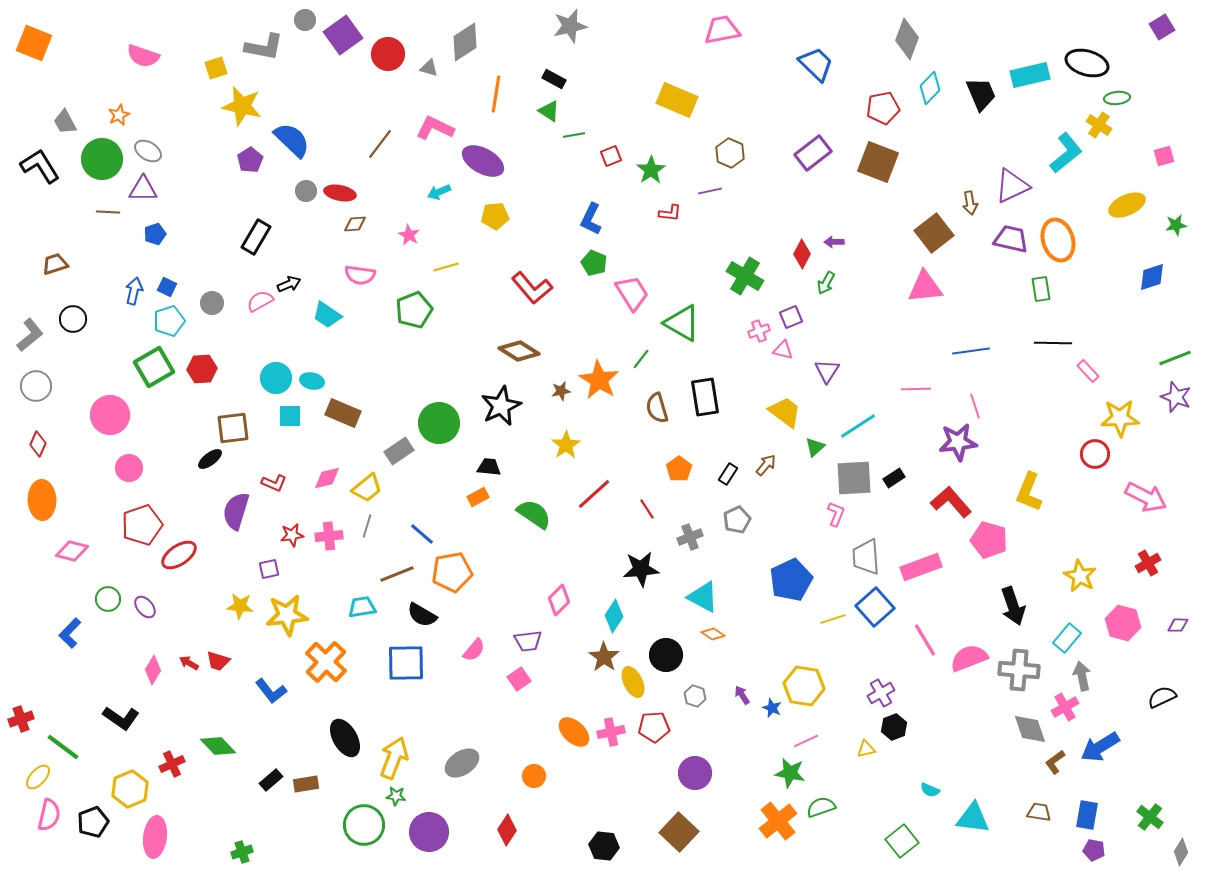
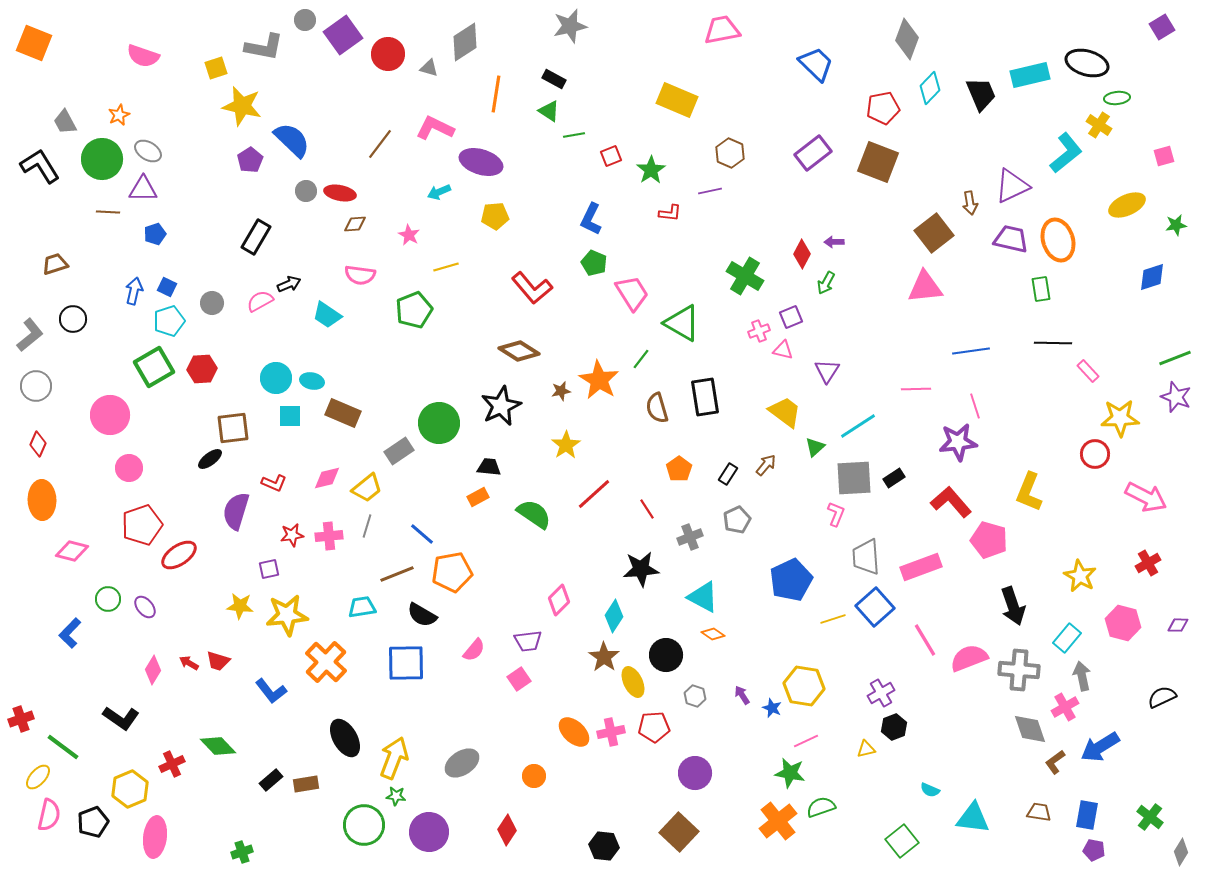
purple ellipse at (483, 161): moved 2 px left, 1 px down; rotated 12 degrees counterclockwise
